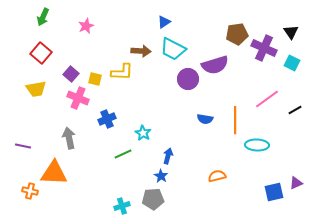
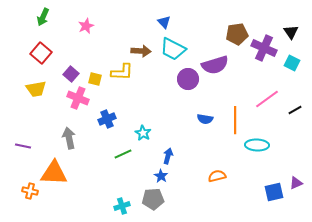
blue triangle: rotated 40 degrees counterclockwise
